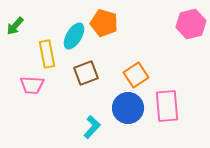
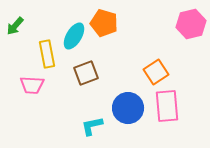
orange square: moved 20 px right, 3 px up
cyan L-shape: moved 1 px up; rotated 145 degrees counterclockwise
